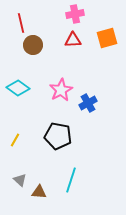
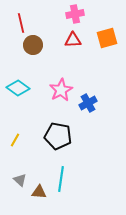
cyan line: moved 10 px left, 1 px up; rotated 10 degrees counterclockwise
